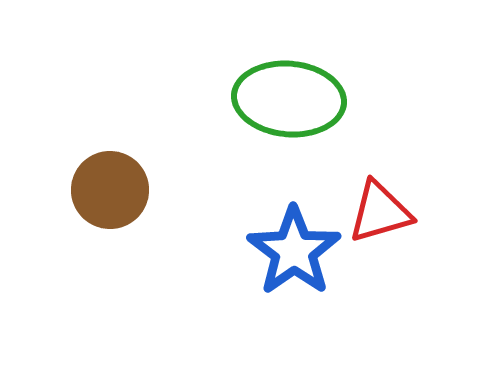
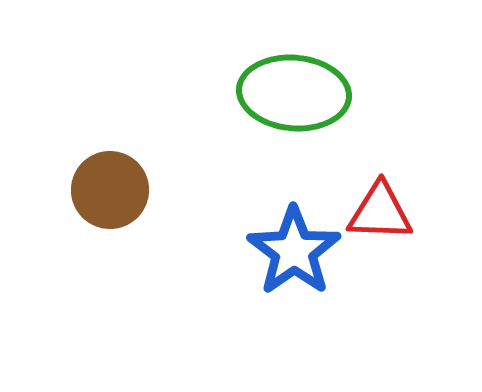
green ellipse: moved 5 px right, 6 px up
red triangle: rotated 18 degrees clockwise
